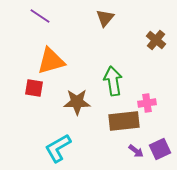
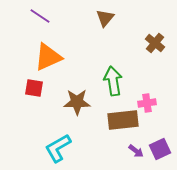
brown cross: moved 1 px left, 3 px down
orange triangle: moved 3 px left, 4 px up; rotated 8 degrees counterclockwise
brown rectangle: moved 1 px left, 1 px up
